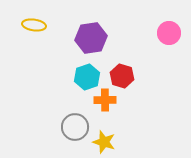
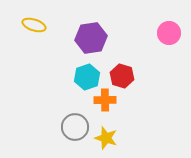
yellow ellipse: rotated 10 degrees clockwise
yellow star: moved 2 px right, 4 px up
